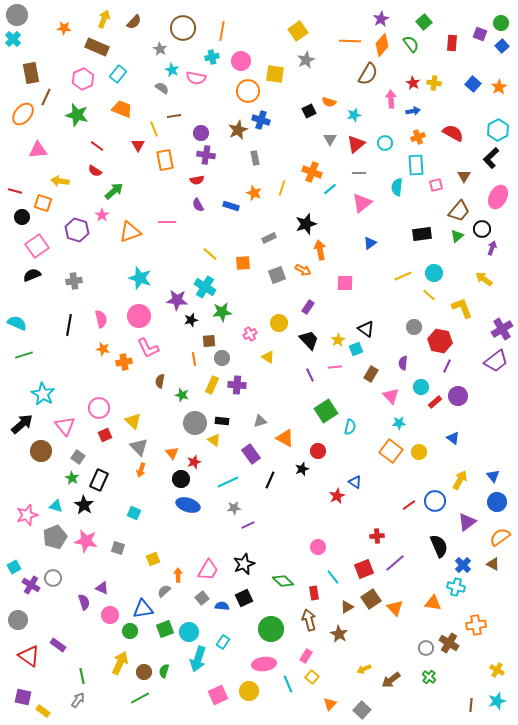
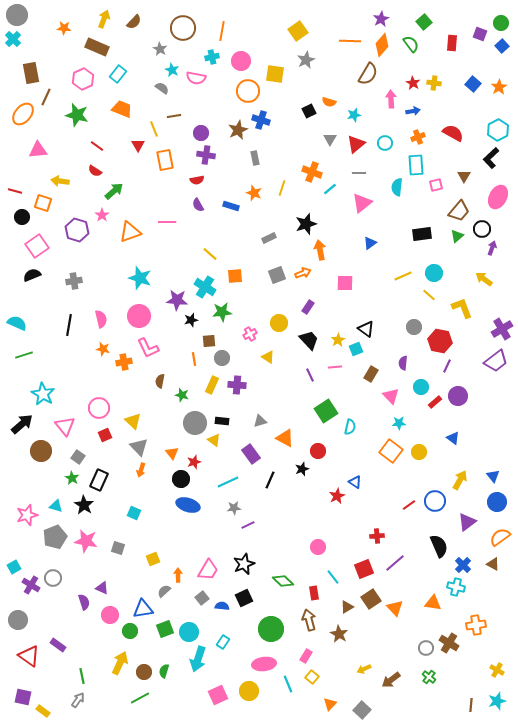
orange square at (243, 263): moved 8 px left, 13 px down
orange arrow at (303, 270): moved 3 px down; rotated 49 degrees counterclockwise
